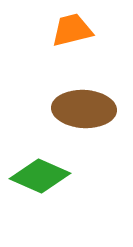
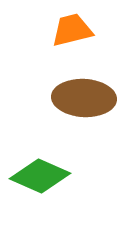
brown ellipse: moved 11 px up
